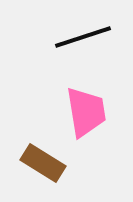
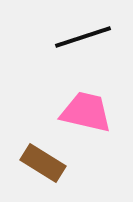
pink trapezoid: rotated 68 degrees counterclockwise
